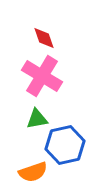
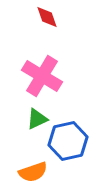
red diamond: moved 3 px right, 21 px up
green triangle: rotated 15 degrees counterclockwise
blue hexagon: moved 3 px right, 4 px up
